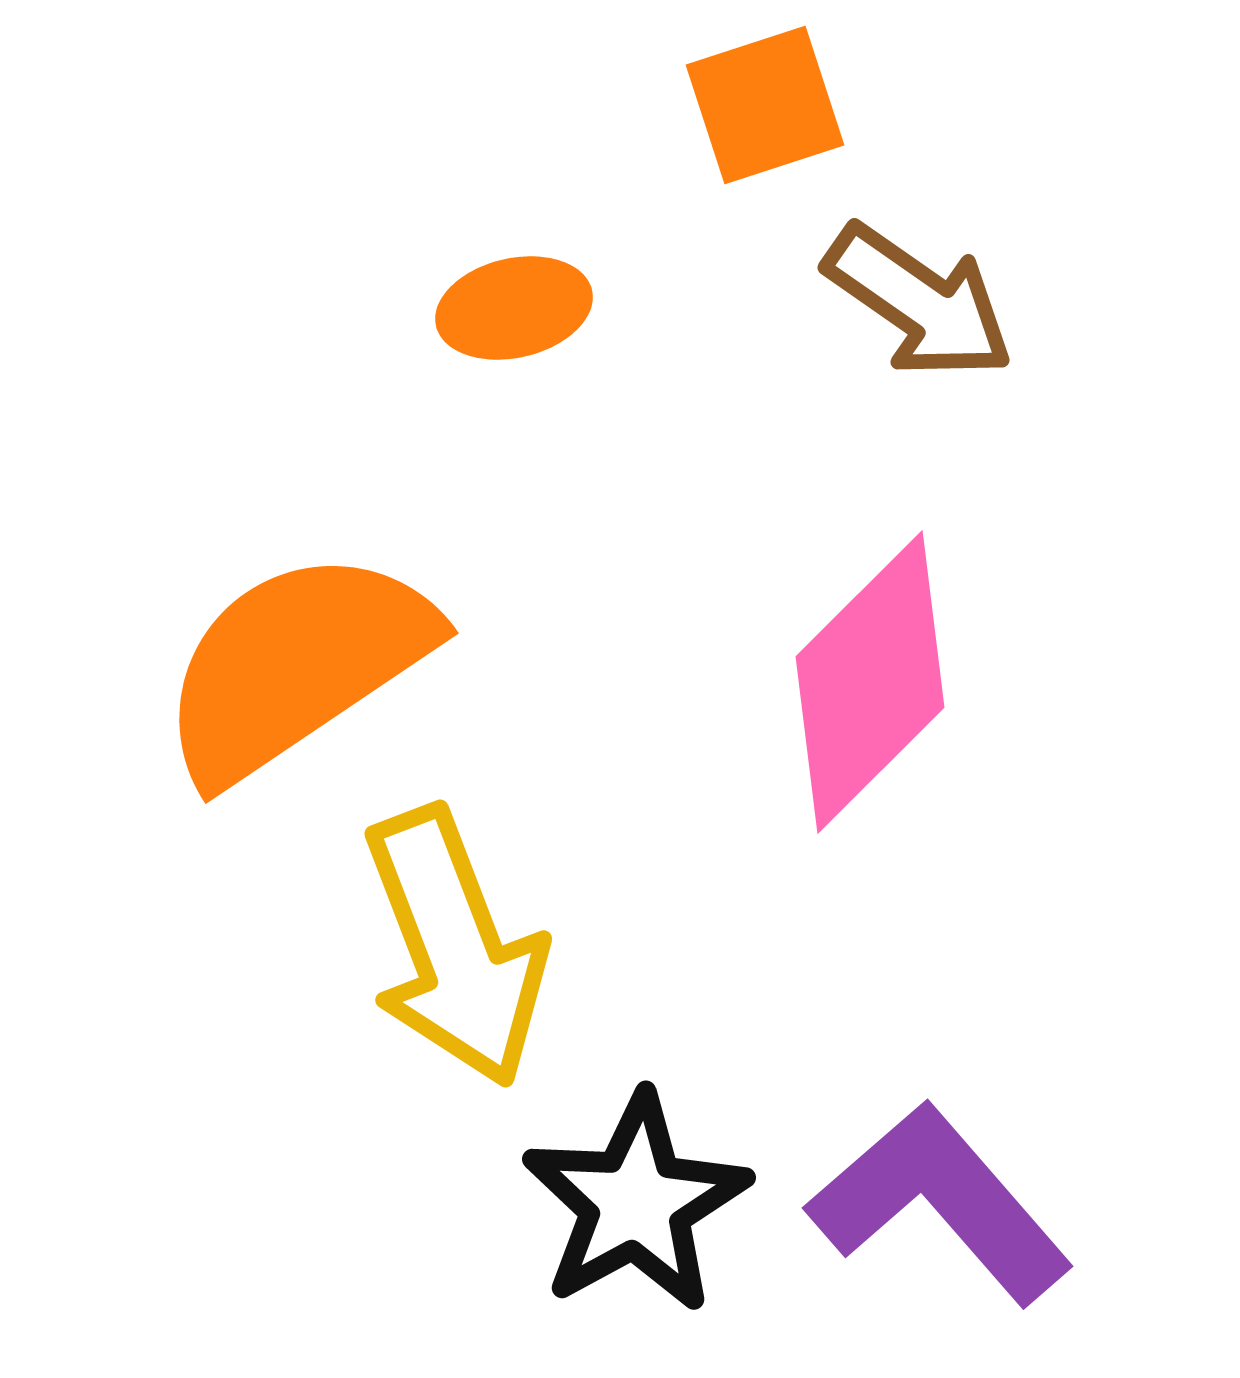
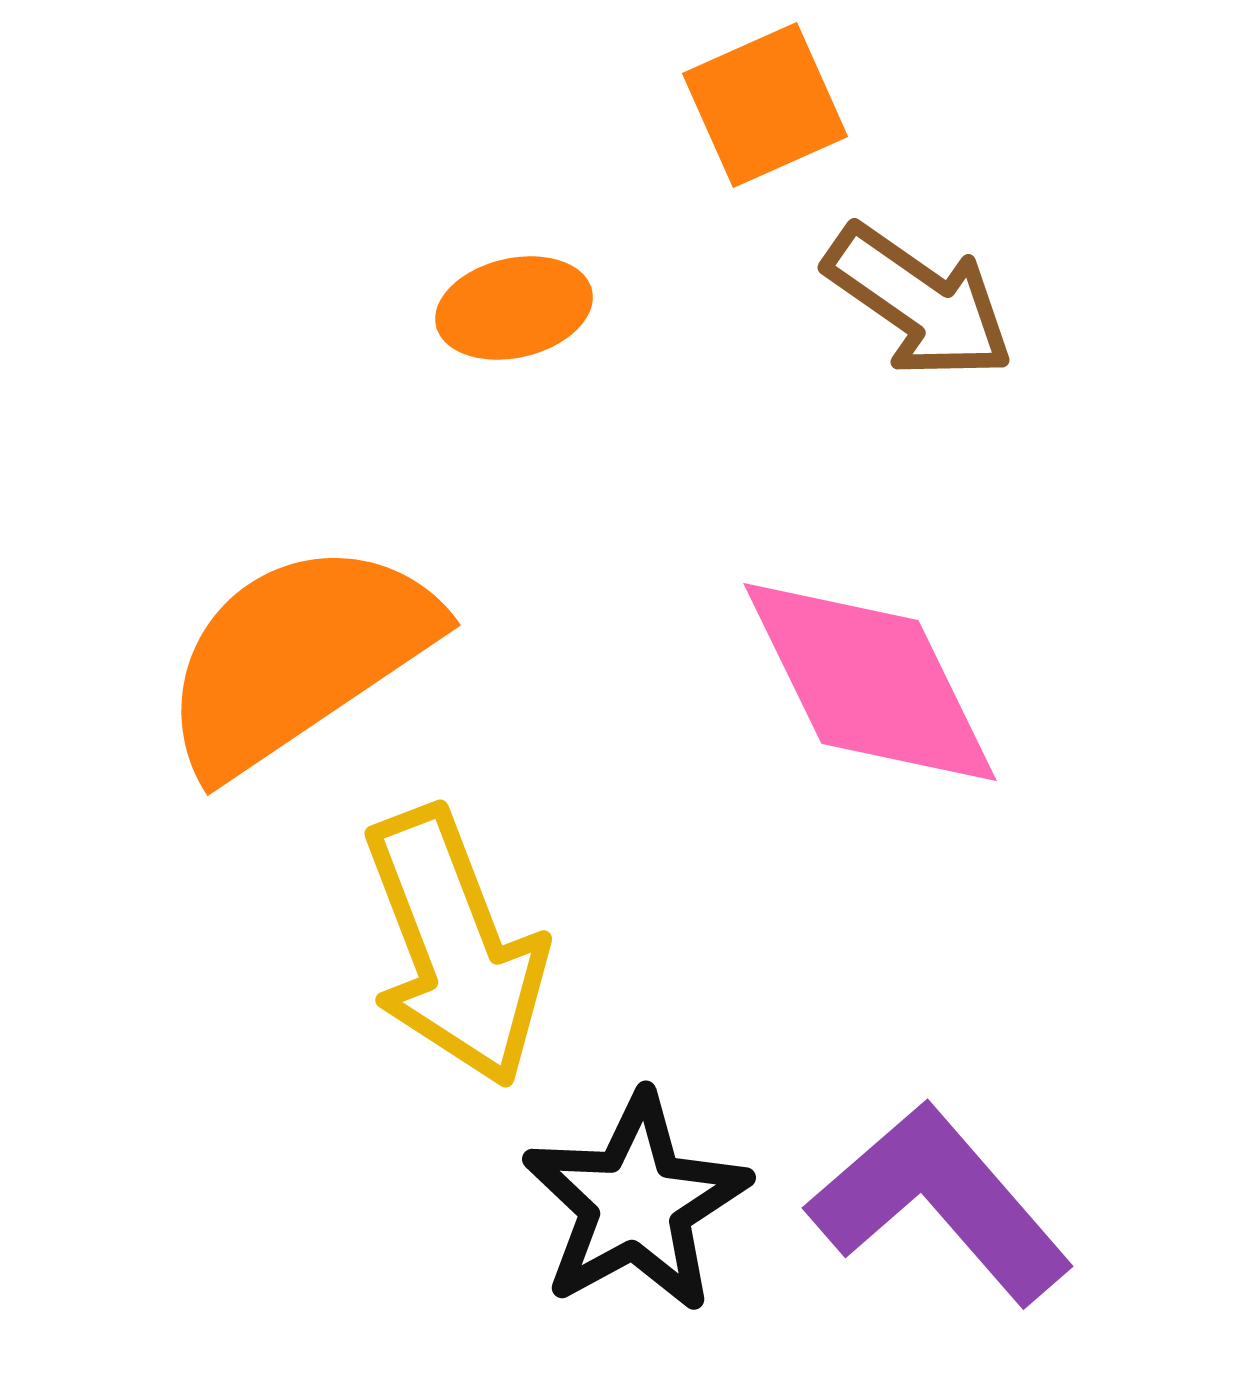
orange square: rotated 6 degrees counterclockwise
orange semicircle: moved 2 px right, 8 px up
pink diamond: rotated 71 degrees counterclockwise
